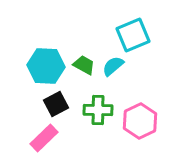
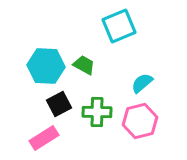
cyan square: moved 14 px left, 9 px up
cyan semicircle: moved 29 px right, 17 px down
black square: moved 3 px right
green cross: moved 1 px left, 2 px down
pink hexagon: rotated 12 degrees clockwise
pink rectangle: rotated 12 degrees clockwise
